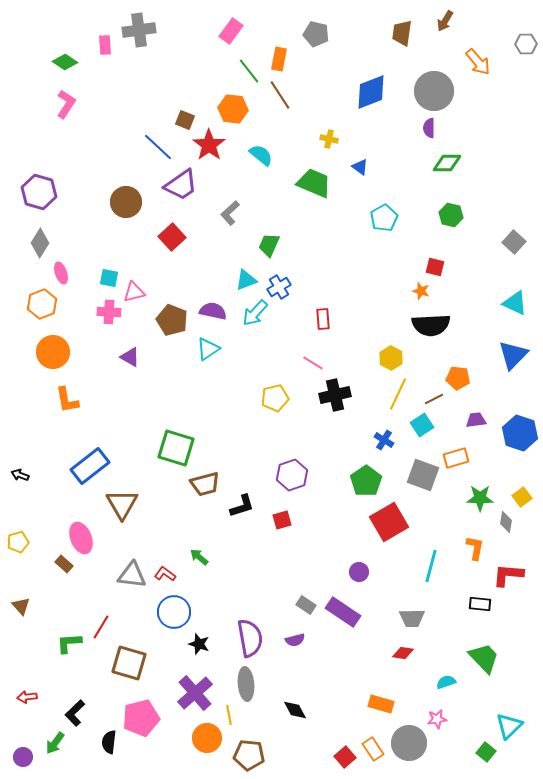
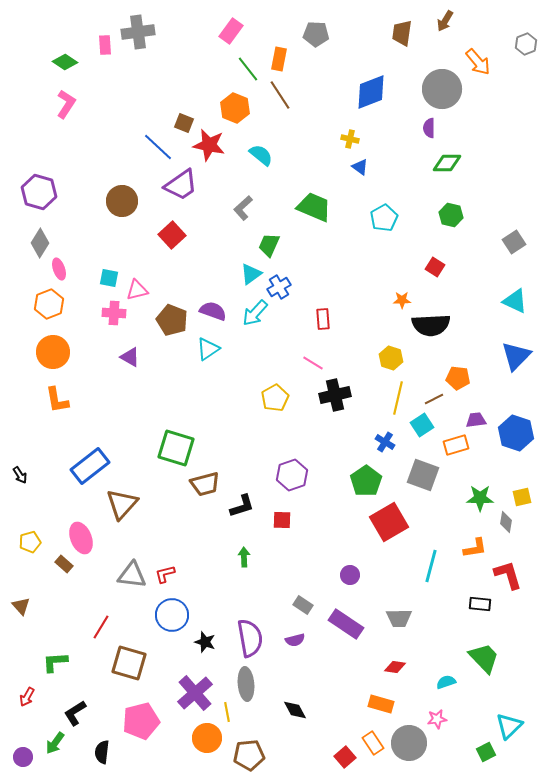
gray cross at (139, 30): moved 1 px left, 2 px down
gray pentagon at (316, 34): rotated 10 degrees counterclockwise
gray hexagon at (526, 44): rotated 20 degrees counterclockwise
green line at (249, 71): moved 1 px left, 2 px up
gray circle at (434, 91): moved 8 px right, 2 px up
orange hexagon at (233, 109): moved 2 px right, 1 px up; rotated 16 degrees clockwise
brown square at (185, 120): moved 1 px left, 3 px down
yellow cross at (329, 139): moved 21 px right
red star at (209, 145): rotated 24 degrees counterclockwise
green trapezoid at (314, 183): moved 24 px down
brown circle at (126, 202): moved 4 px left, 1 px up
gray L-shape at (230, 213): moved 13 px right, 5 px up
red square at (172, 237): moved 2 px up
gray square at (514, 242): rotated 15 degrees clockwise
red square at (435, 267): rotated 18 degrees clockwise
pink ellipse at (61, 273): moved 2 px left, 4 px up
cyan triangle at (246, 280): moved 5 px right, 6 px up; rotated 15 degrees counterclockwise
orange star at (421, 291): moved 19 px left, 9 px down; rotated 18 degrees counterclockwise
pink triangle at (134, 292): moved 3 px right, 2 px up
cyan triangle at (515, 303): moved 2 px up
orange hexagon at (42, 304): moved 7 px right
purple semicircle at (213, 311): rotated 8 degrees clockwise
pink cross at (109, 312): moved 5 px right, 1 px down
blue triangle at (513, 355): moved 3 px right, 1 px down
yellow hexagon at (391, 358): rotated 10 degrees counterclockwise
yellow line at (398, 394): moved 4 px down; rotated 12 degrees counterclockwise
yellow pentagon at (275, 398): rotated 16 degrees counterclockwise
orange L-shape at (67, 400): moved 10 px left
blue hexagon at (520, 433): moved 4 px left
blue cross at (384, 440): moved 1 px right, 2 px down
orange rectangle at (456, 458): moved 13 px up
black arrow at (20, 475): rotated 144 degrees counterclockwise
yellow square at (522, 497): rotated 24 degrees clockwise
brown triangle at (122, 504): rotated 12 degrees clockwise
red square at (282, 520): rotated 18 degrees clockwise
yellow pentagon at (18, 542): moved 12 px right
orange L-shape at (475, 548): rotated 70 degrees clockwise
green arrow at (199, 557): moved 45 px right; rotated 48 degrees clockwise
purple circle at (359, 572): moved 9 px left, 3 px down
red L-shape at (165, 574): rotated 50 degrees counterclockwise
red L-shape at (508, 575): rotated 68 degrees clockwise
gray rectangle at (306, 605): moved 3 px left
blue circle at (174, 612): moved 2 px left, 3 px down
purple rectangle at (343, 612): moved 3 px right, 12 px down
gray trapezoid at (412, 618): moved 13 px left
green L-shape at (69, 643): moved 14 px left, 19 px down
black star at (199, 644): moved 6 px right, 2 px up
red diamond at (403, 653): moved 8 px left, 14 px down
red arrow at (27, 697): rotated 54 degrees counterclockwise
black L-shape at (75, 713): rotated 12 degrees clockwise
yellow line at (229, 715): moved 2 px left, 3 px up
pink pentagon at (141, 718): moved 3 px down
black semicircle at (109, 742): moved 7 px left, 10 px down
orange rectangle at (373, 749): moved 6 px up
green square at (486, 752): rotated 24 degrees clockwise
brown pentagon at (249, 755): rotated 12 degrees counterclockwise
